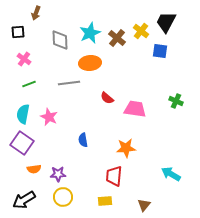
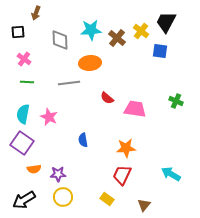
cyan star: moved 1 px right, 3 px up; rotated 20 degrees clockwise
green line: moved 2 px left, 2 px up; rotated 24 degrees clockwise
red trapezoid: moved 8 px right, 1 px up; rotated 20 degrees clockwise
yellow rectangle: moved 2 px right, 2 px up; rotated 40 degrees clockwise
